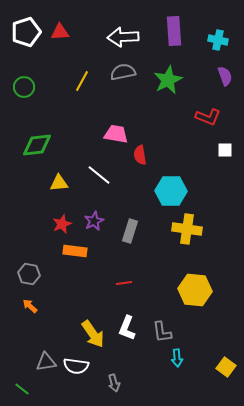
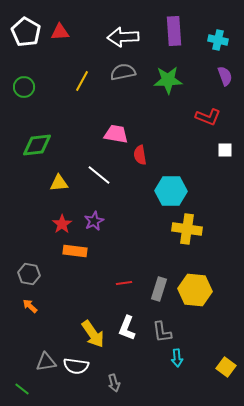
white pentagon: rotated 24 degrees counterclockwise
green star: rotated 24 degrees clockwise
red star: rotated 12 degrees counterclockwise
gray rectangle: moved 29 px right, 58 px down
